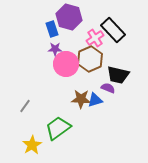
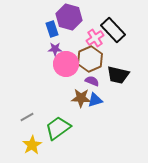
purple semicircle: moved 16 px left, 7 px up
brown star: moved 1 px up
gray line: moved 2 px right, 11 px down; rotated 24 degrees clockwise
